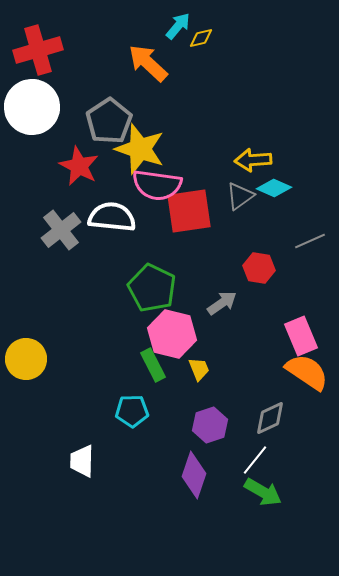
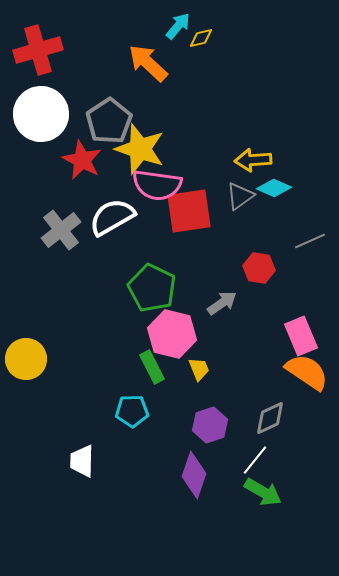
white circle: moved 9 px right, 7 px down
red star: moved 3 px right, 6 px up
white semicircle: rotated 36 degrees counterclockwise
green rectangle: moved 1 px left, 2 px down
